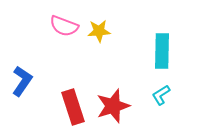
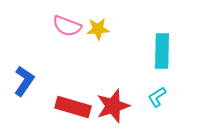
pink semicircle: moved 3 px right
yellow star: moved 1 px left, 2 px up
blue L-shape: moved 2 px right
cyan L-shape: moved 4 px left, 2 px down
red rectangle: rotated 56 degrees counterclockwise
